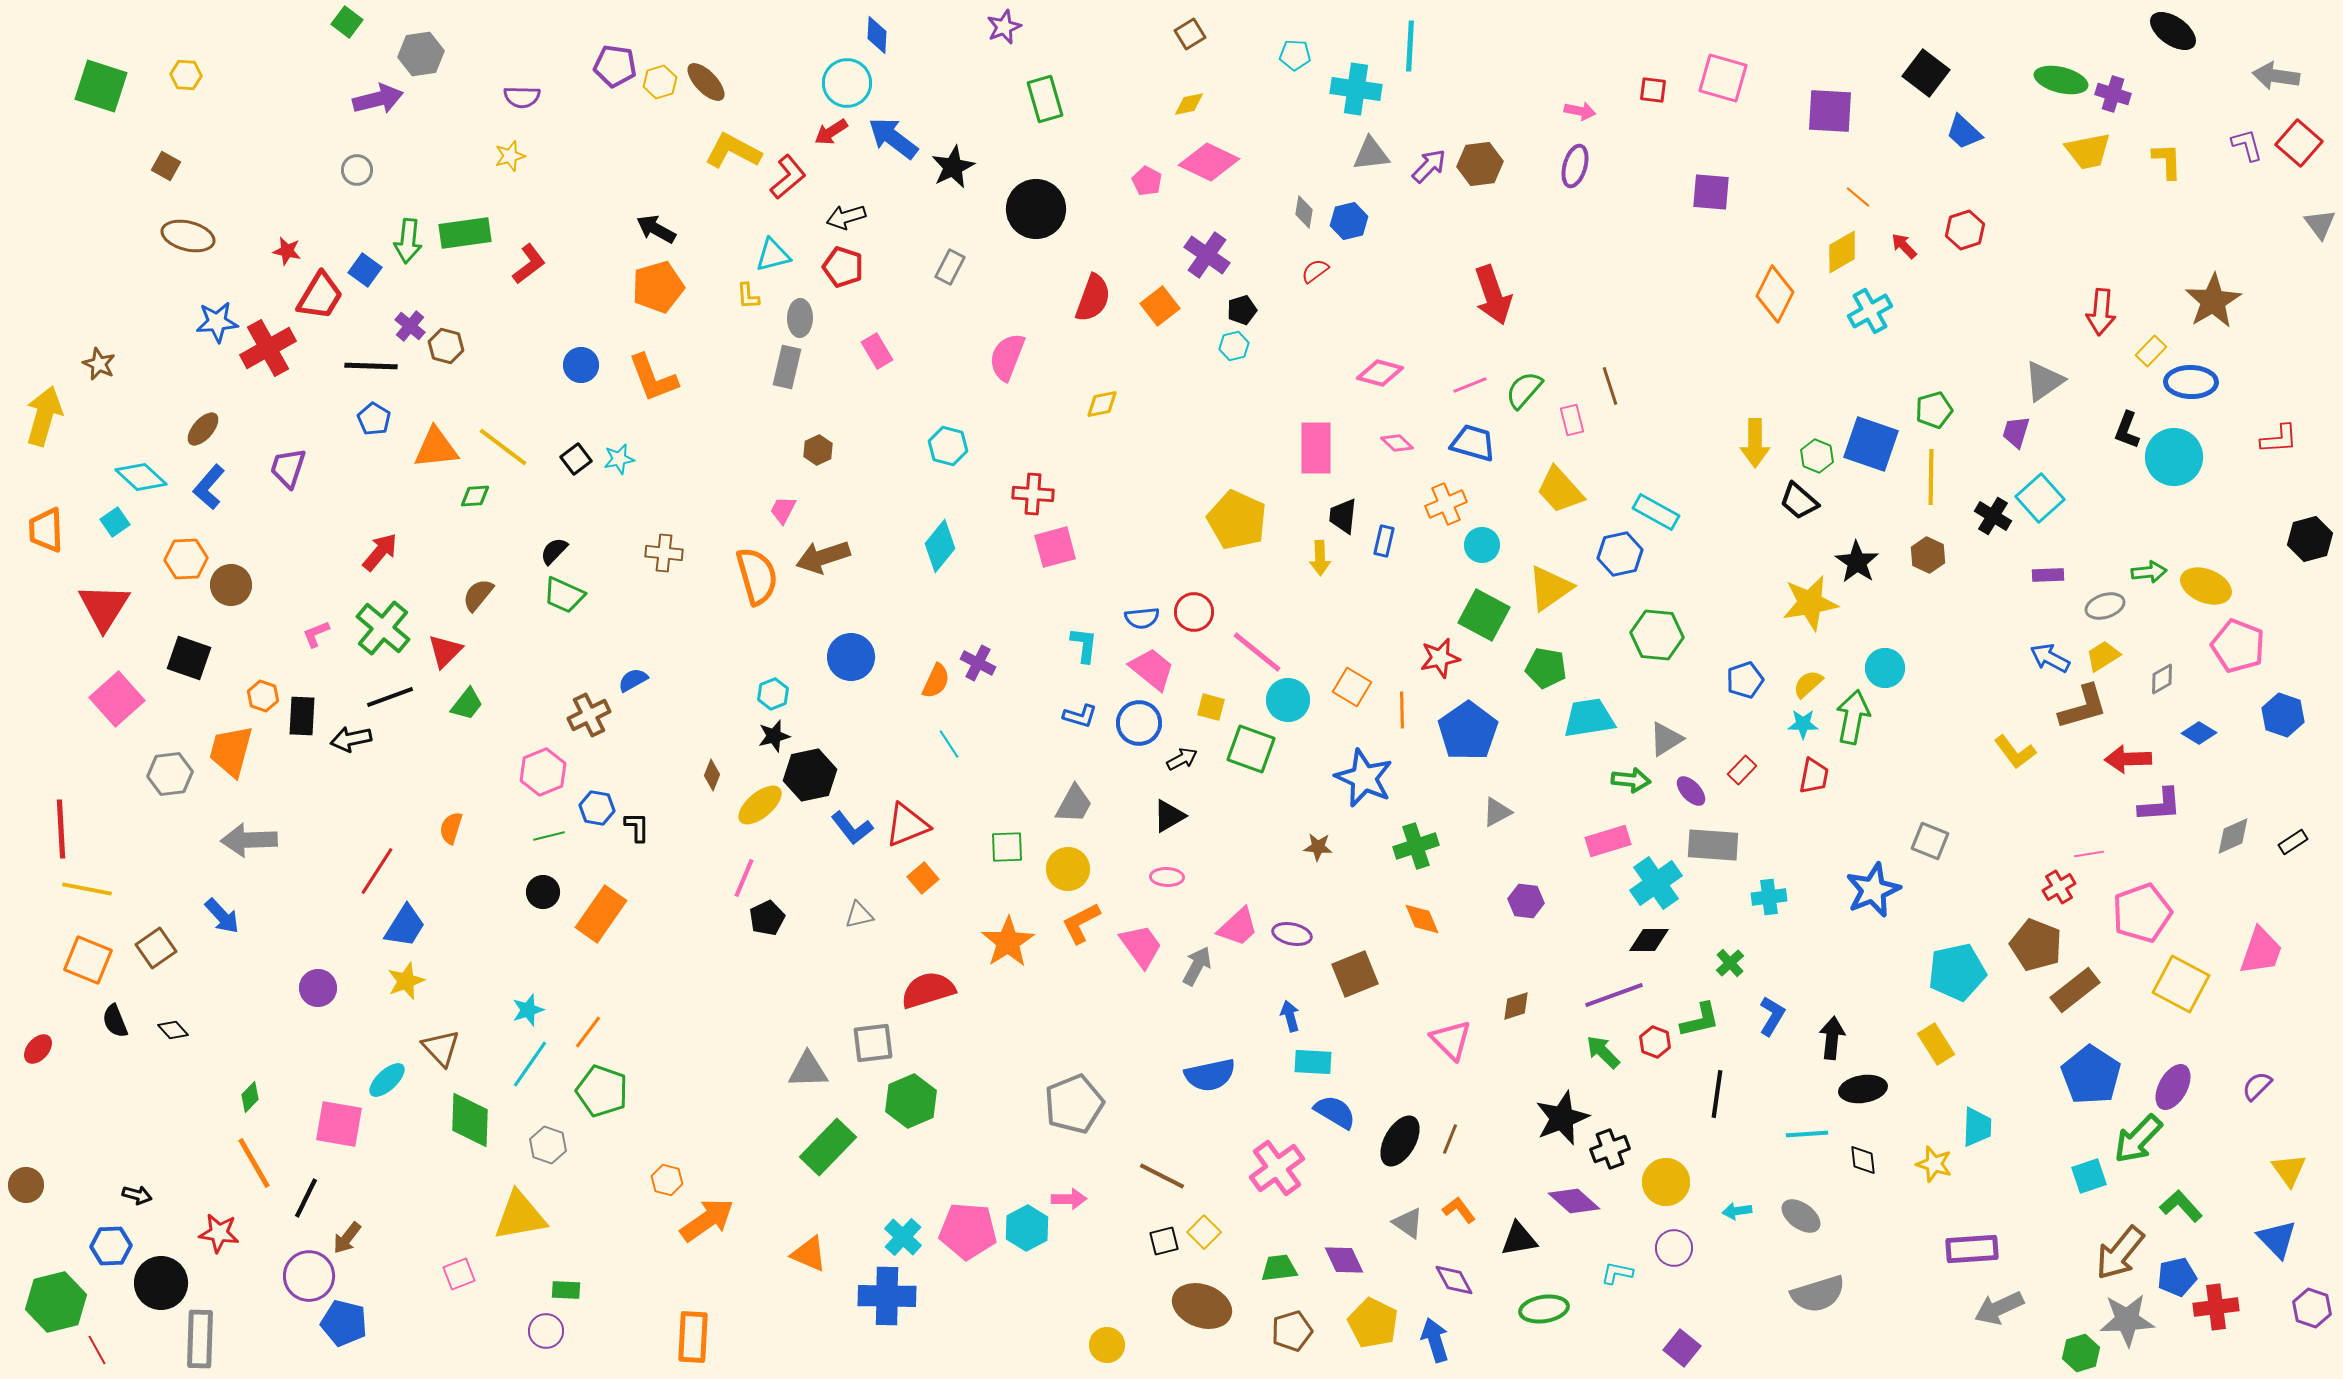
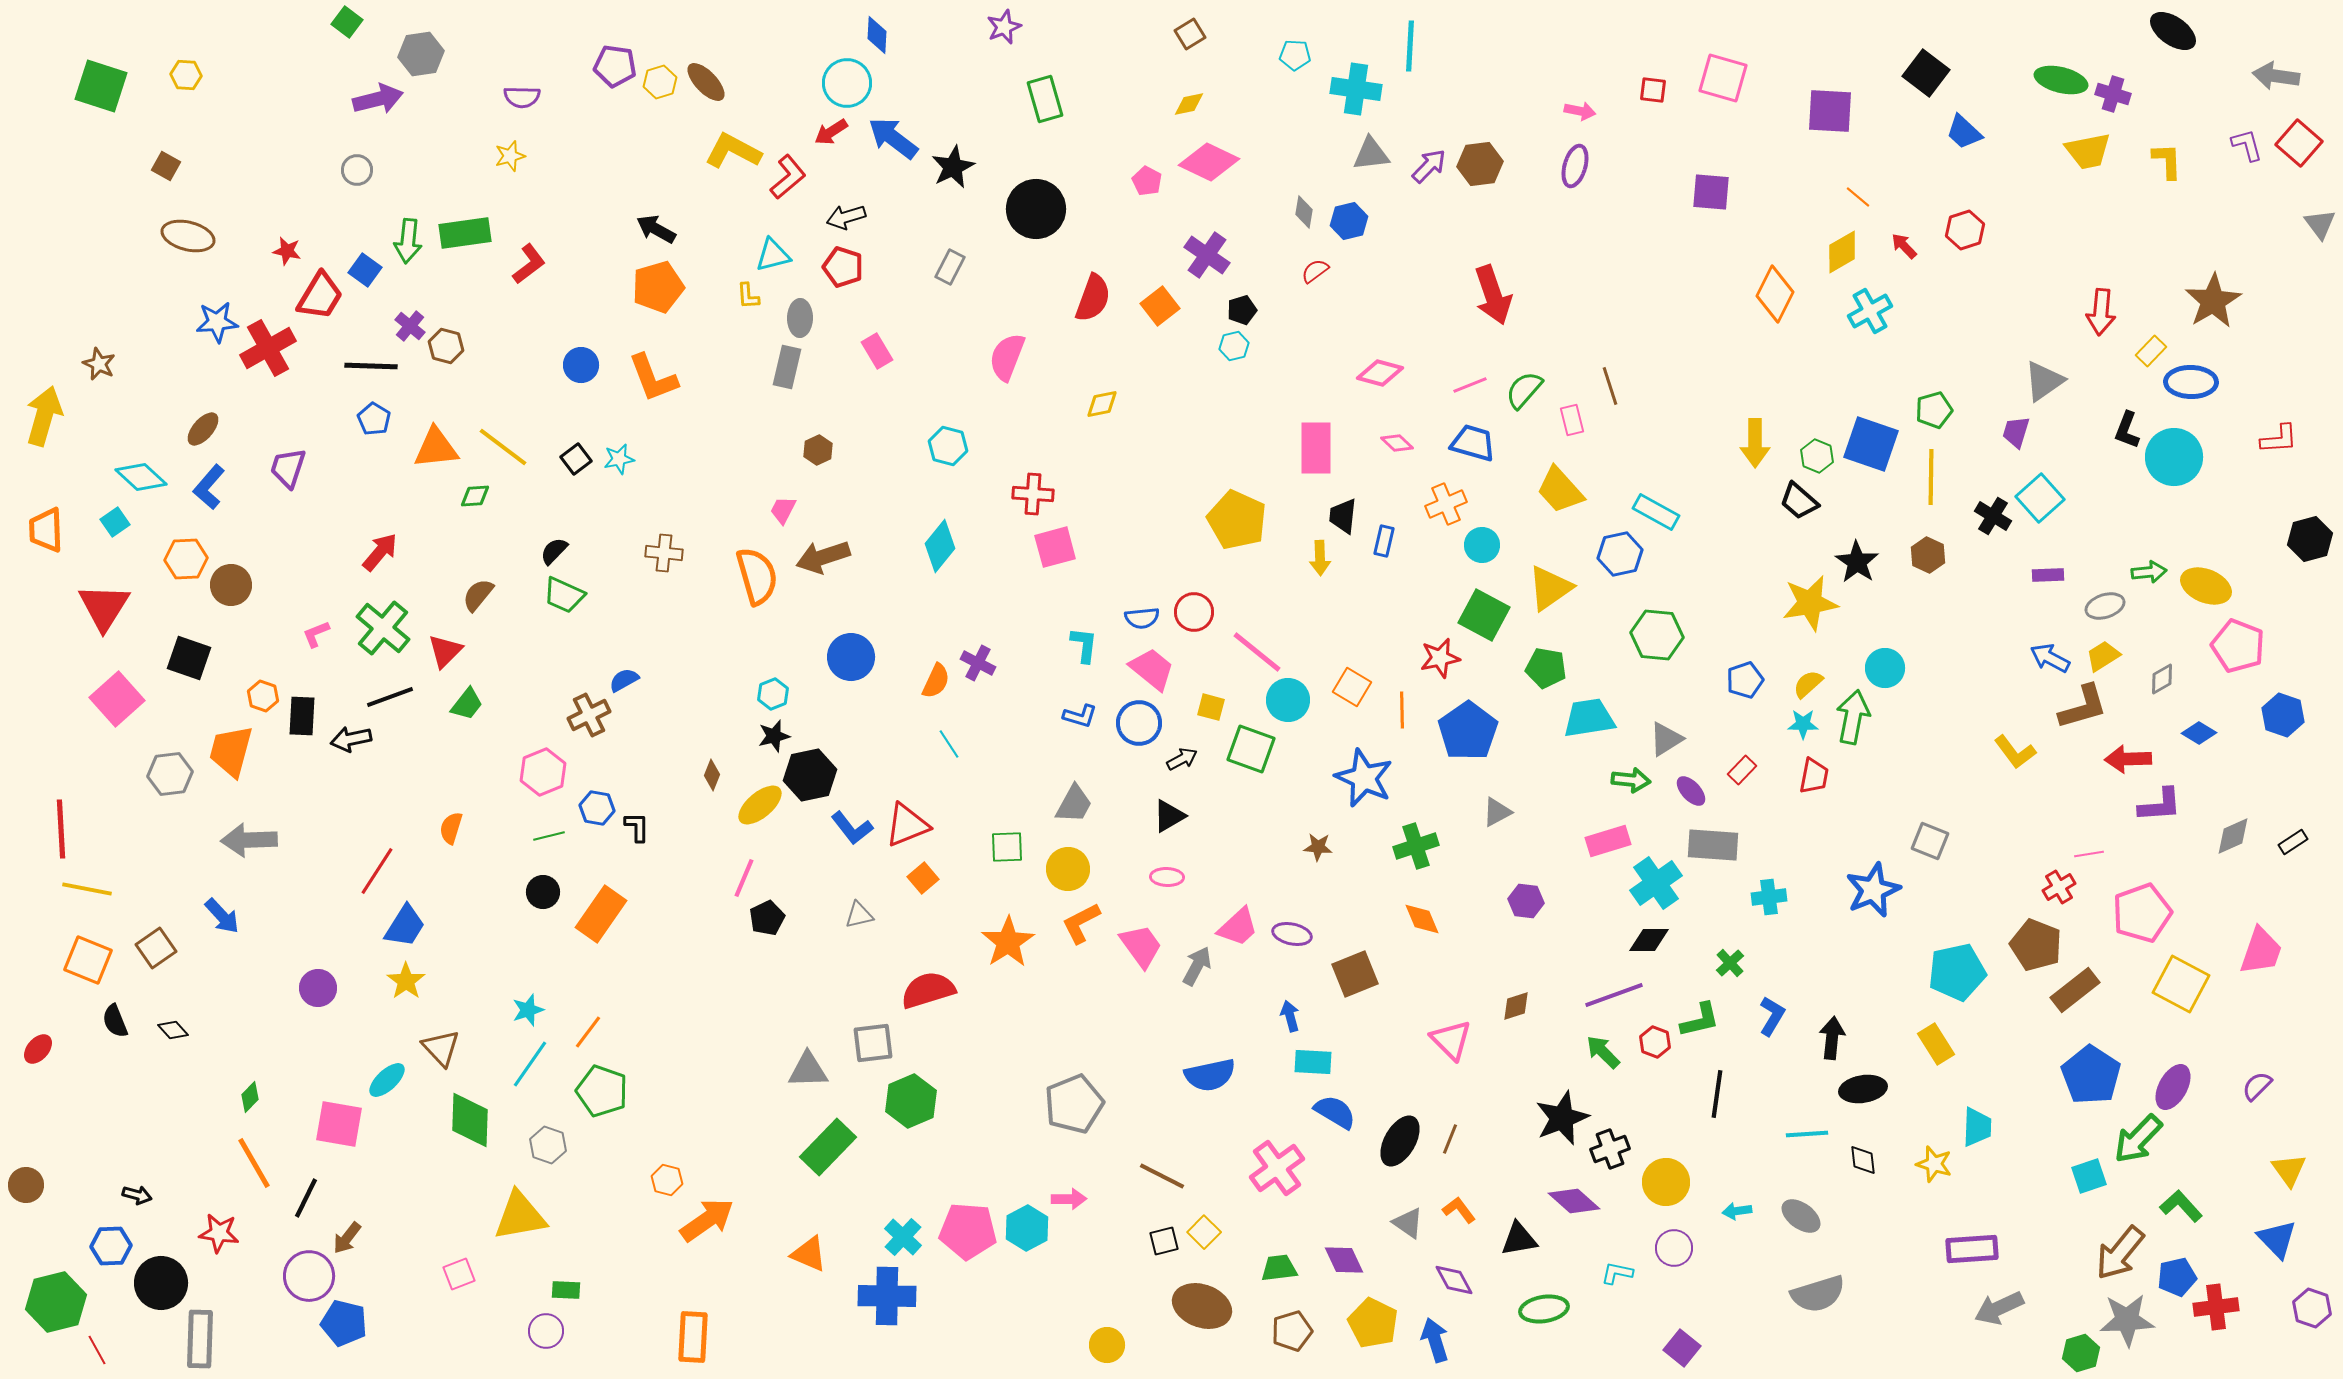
blue semicircle at (633, 680): moved 9 px left
yellow star at (406, 981): rotated 15 degrees counterclockwise
